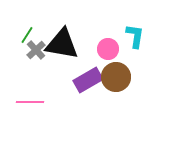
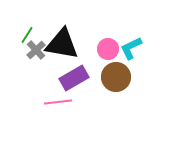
cyan L-shape: moved 4 px left, 12 px down; rotated 125 degrees counterclockwise
purple rectangle: moved 14 px left, 2 px up
pink line: moved 28 px right; rotated 8 degrees counterclockwise
